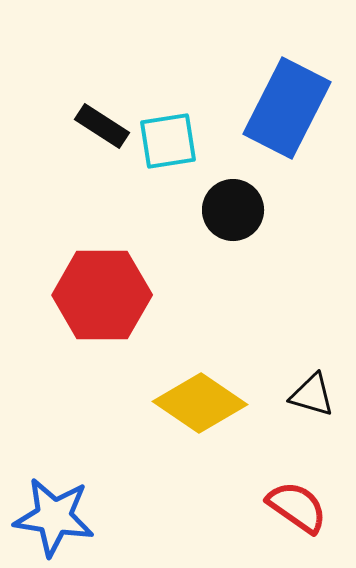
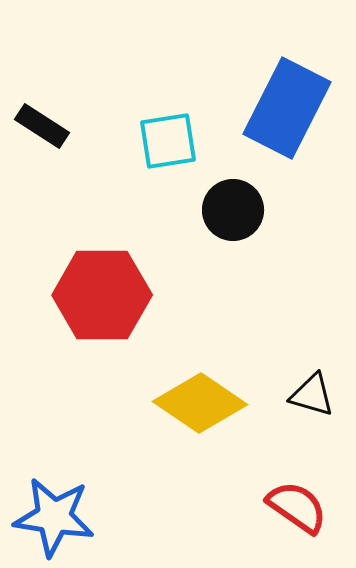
black rectangle: moved 60 px left
